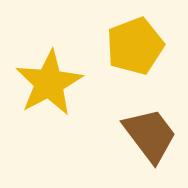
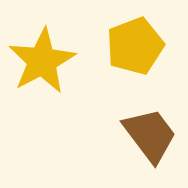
yellow star: moved 7 px left, 22 px up
